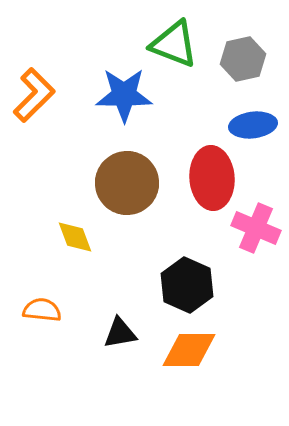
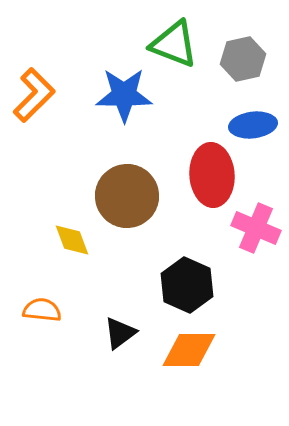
red ellipse: moved 3 px up
brown circle: moved 13 px down
yellow diamond: moved 3 px left, 3 px down
black triangle: rotated 27 degrees counterclockwise
